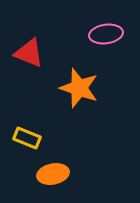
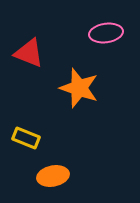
pink ellipse: moved 1 px up
yellow rectangle: moved 1 px left
orange ellipse: moved 2 px down
